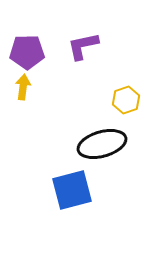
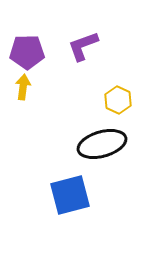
purple L-shape: rotated 8 degrees counterclockwise
yellow hexagon: moved 8 px left; rotated 16 degrees counterclockwise
blue square: moved 2 px left, 5 px down
